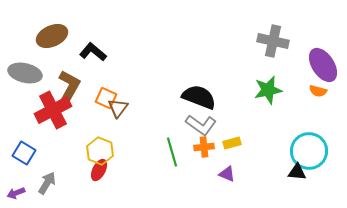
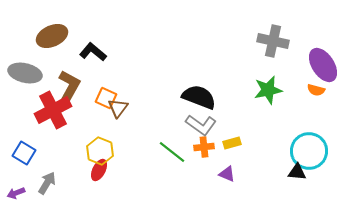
orange semicircle: moved 2 px left, 1 px up
green line: rotated 36 degrees counterclockwise
